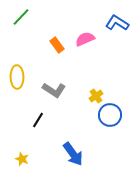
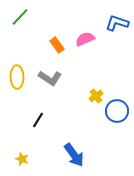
green line: moved 1 px left
blue L-shape: rotated 15 degrees counterclockwise
gray L-shape: moved 4 px left, 12 px up
blue circle: moved 7 px right, 4 px up
blue arrow: moved 1 px right, 1 px down
